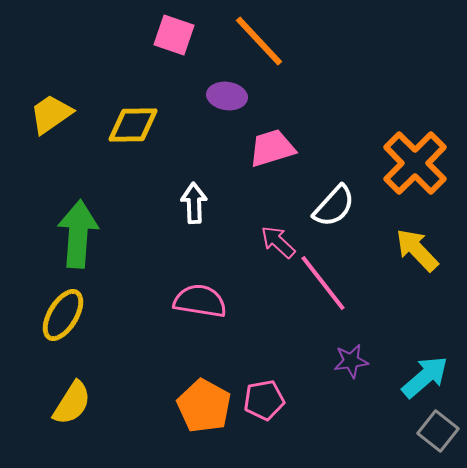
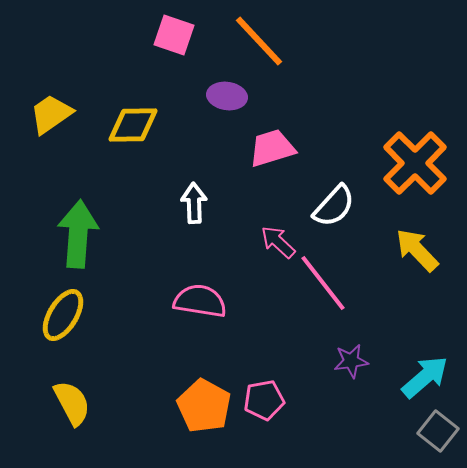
yellow semicircle: rotated 60 degrees counterclockwise
